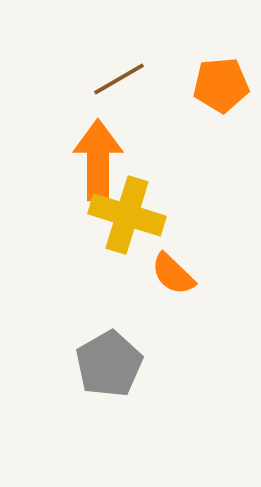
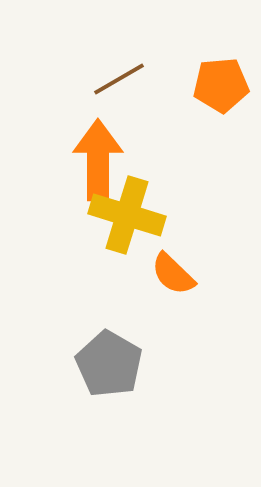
gray pentagon: rotated 12 degrees counterclockwise
